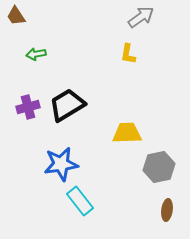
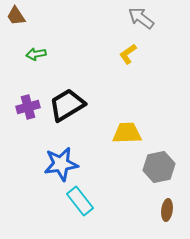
gray arrow: moved 1 px down; rotated 108 degrees counterclockwise
yellow L-shape: rotated 45 degrees clockwise
